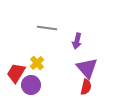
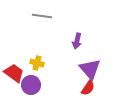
gray line: moved 5 px left, 12 px up
yellow cross: rotated 32 degrees counterclockwise
purple triangle: moved 3 px right, 1 px down
red trapezoid: moved 2 px left; rotated 95 degrees clockwise
red semicircle: moved 2 px right, 1 px down; rotated 21 degrees clockwise
